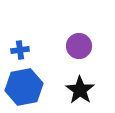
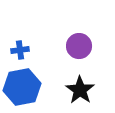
blue hexagon: moved 2 px left
